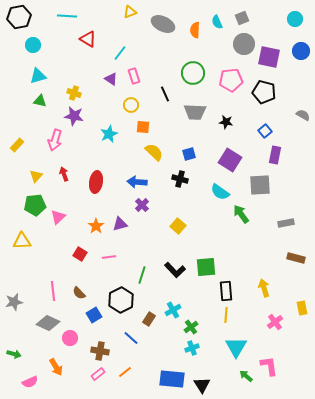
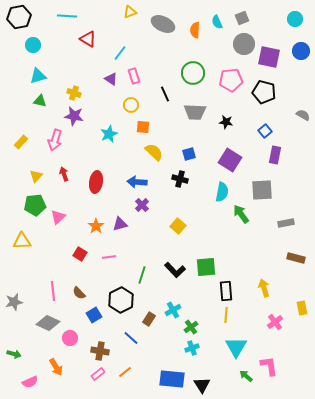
yellow rectangle at (17, 145): moved 4 px right, 3 px up
gray square at (260, 185): moved 2 px right, 5 px down
cyan semicircle at (220, 192): moved 2 px right; rotated 114 degrees counterclockwise
